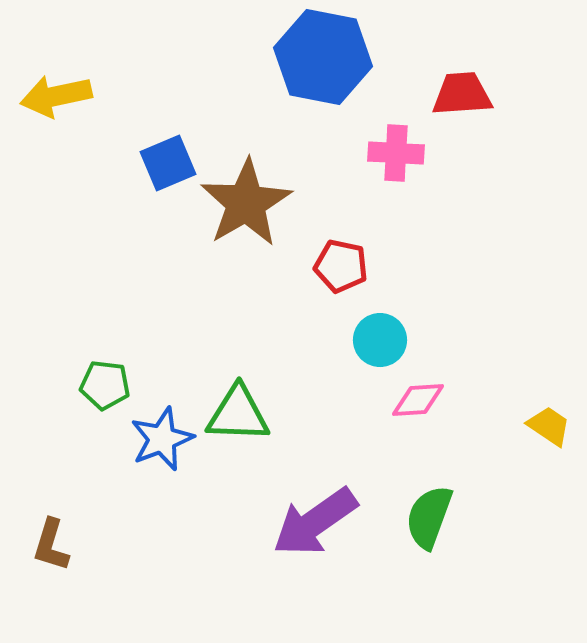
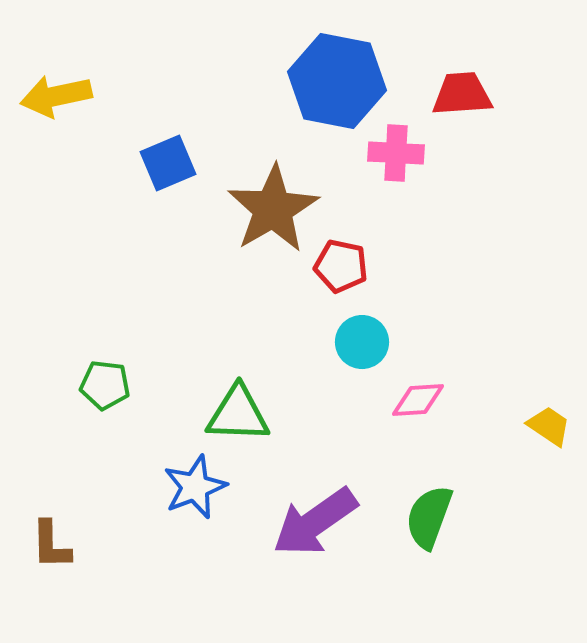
blue hexagon: moved 14 px right, 24 px down
brown star: moved 27 px right, 6 px down
cyan circle: moved 18 px left, 2 px down
blue star: moved 33 px right, 48 px down
brown L-shape: rotated 18 degrees counterclockwise
